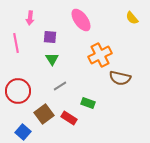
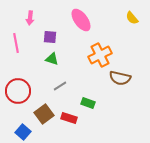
green triangle: rotated 40 degrees counterclockwise
red rectangle: rotated 14 degrees counterclockwise
